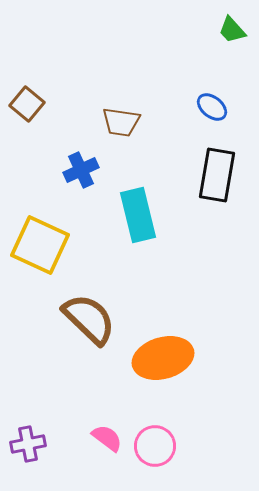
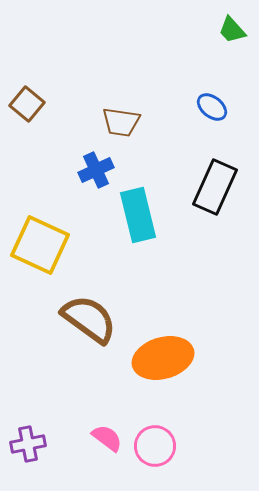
blue cross: moved 15 px right
black rectangle: moved 2 px left, 12 px down; rotated 14 degrees clockwise
brown semicircle: rotated 8 degrees counterclockwise
